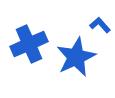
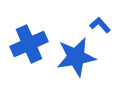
blue star: rotated 15 degrees clockwise
